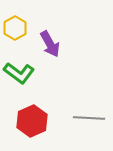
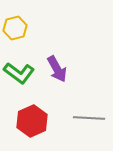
yellow hexagon: rotated 15 degrees clockwise
purple arrow: moved 7 px right, 25 px down
